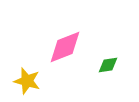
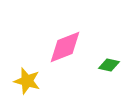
green diamond: moved 1 px right; rotated 20 degrees clockwise
